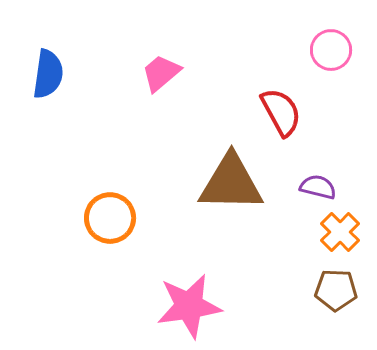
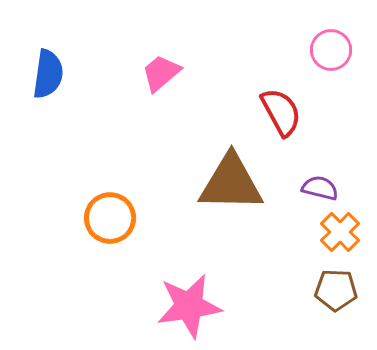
purple semicircle: moved 2 px right, 1 px down
